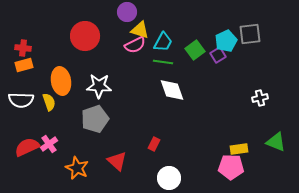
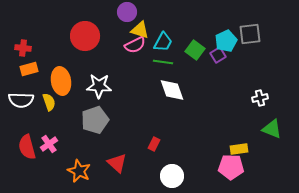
green square: rotated 18 degrees counterclockwise
orange rectangle: moved 5 px right, 4 px down
gray pentagon: moved 1 px down
green triangle: moved 4 px left, 13 px up
red semicircle: rotated 80 degrees counterclockwise
red triangle: moved 2 px down
orange star: moved 2 px right, 3 px down
white circle: moved 3 px right, 2 px up
